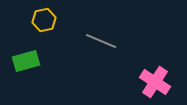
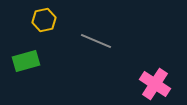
gray line: moved 5 px left
pink cross: moved 2 px down
